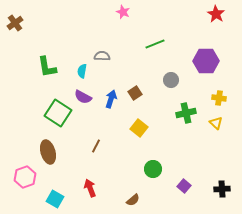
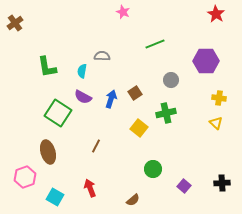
green cross: moved 20 px left
black cross: moved 6 px up
cyan square: moved 2 px up
